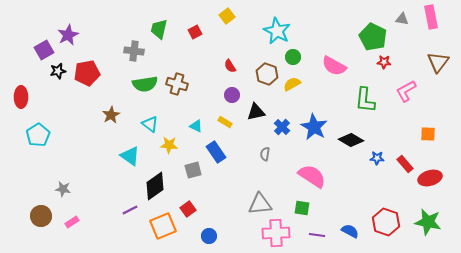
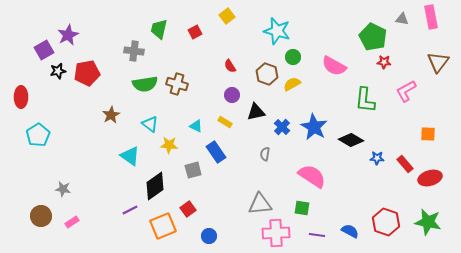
cyan star at (277, 31): rotated 12 degrees counterclockwise
